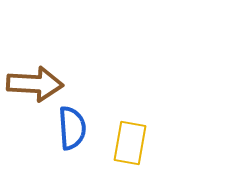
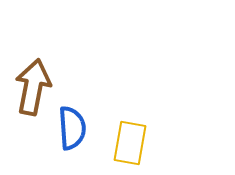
brown arrow: moved 2 px left, 3 px down; rotated 82 degrees counterclockwise
